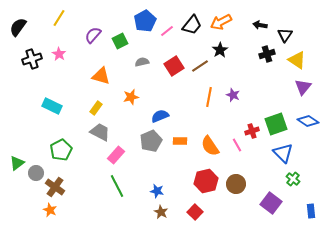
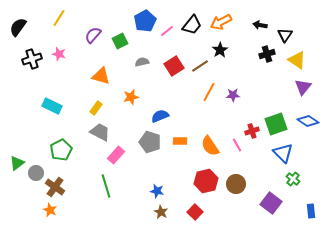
pink star at (59, 54): rotated 16 degrees counterclockwise
purple star at (233, 95): rotated 24 degrees counterclockwise
orange line at (209, 97): moved 5 px up; rotated 18 degrees clockwise
gray pentagon at (151, 141): moved 1 px left, 1 px down; rotated 30 degrees counterclockwise
green line at (117, 186): moved 11 px left; rotated 10 degrees clockwise
